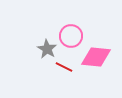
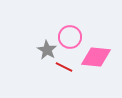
pink circle: moved 1 px left, 1 px down
gray star: moved 1 px down
